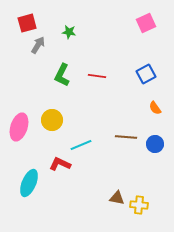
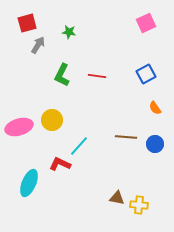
pink ellipse: rotated 56 degrees clockwise
cyan line: moved 2 px left, 1 px down; rotated 25 degrees counterclockwise
